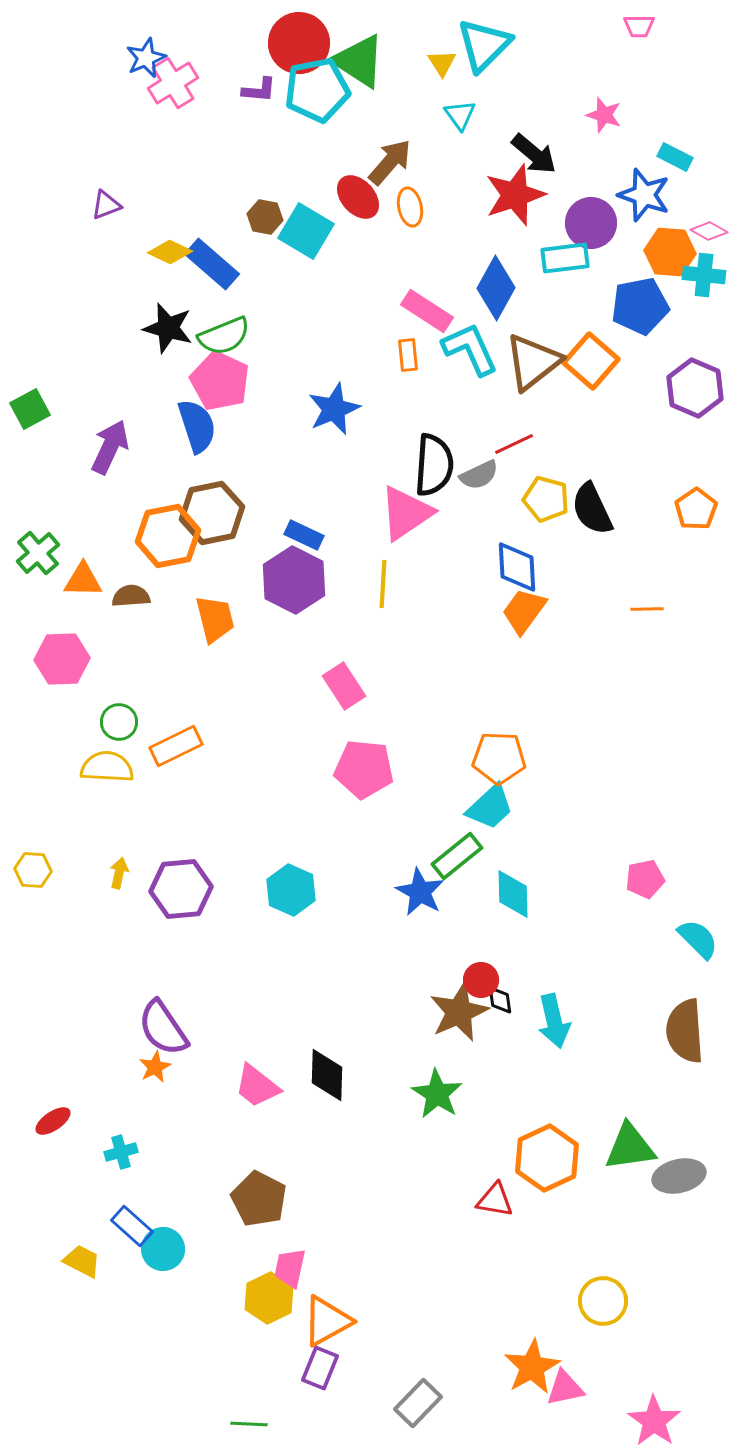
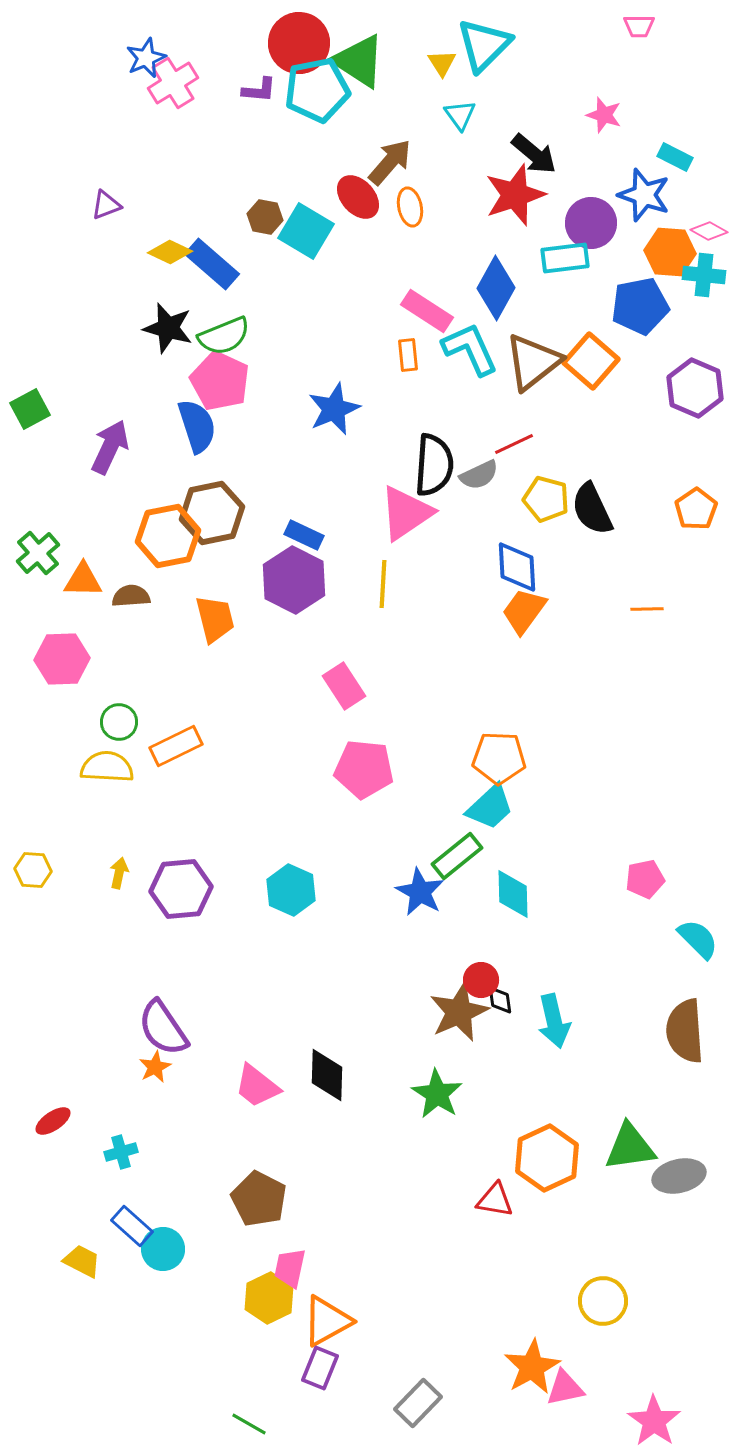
green line at (249, 1424): rotated 27 degrees clockwise
